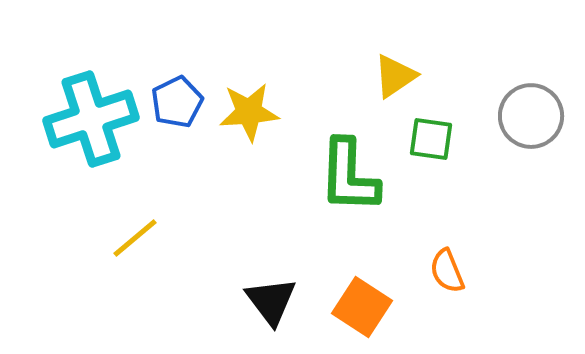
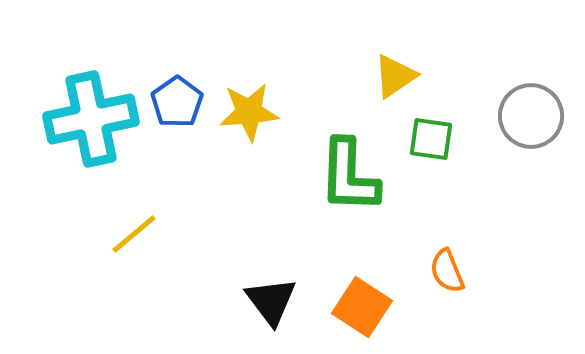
blue pentagon: rotated 9 degrees counterclockwise
cyan cross: rotated 6 degrees clockwise
yellow line: moved 1 px left, 4 px up
